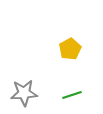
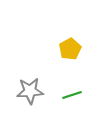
gray star: moved 6 px right, 2 px up
